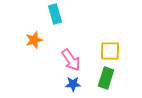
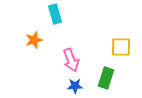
yellow square: moved 11 px right, 4 px up
pink arrow: rotated 15 degrees clockwise
blue star: moved 2 px right, 2 px down
